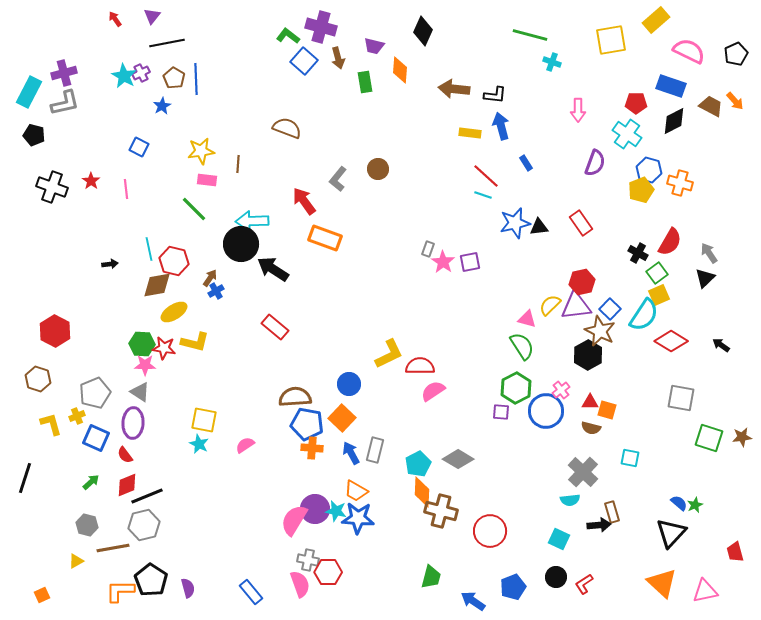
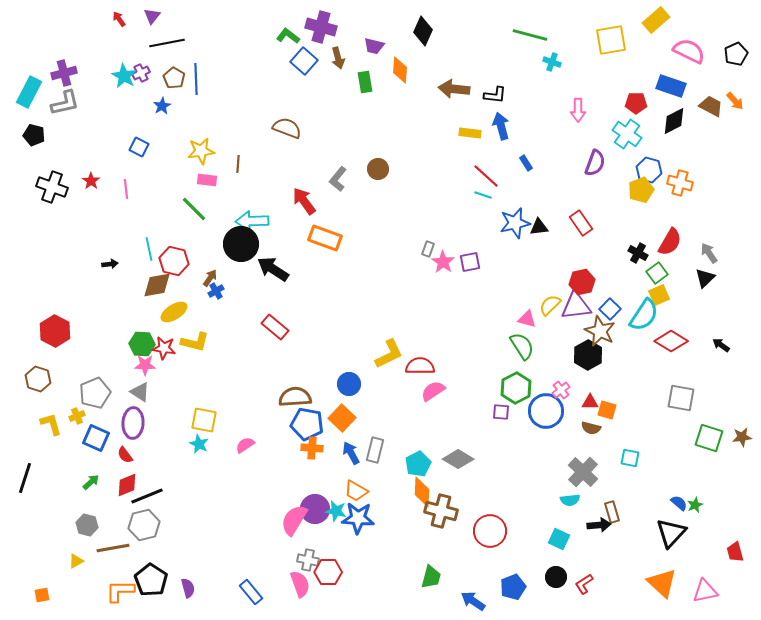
red arrow at (115, 19): moved 4 px right
orange square at (42, 595): rotated 14 degrees clockwise
